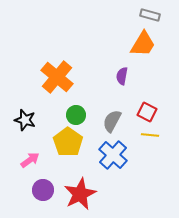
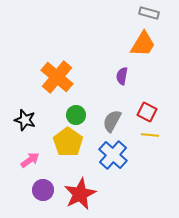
gray rectangle: moved 1 px left, 2 px up
